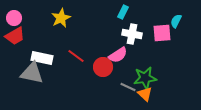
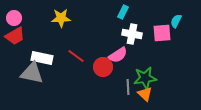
yellow star: rotated 24 degrees clockwise
gray line: rotated 63 degrees clockwise
